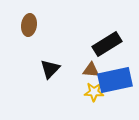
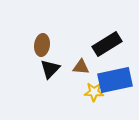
brown ellipse: moved 13 px right, 20 px down
brown triangle: moved 10 px left, 3 px up
